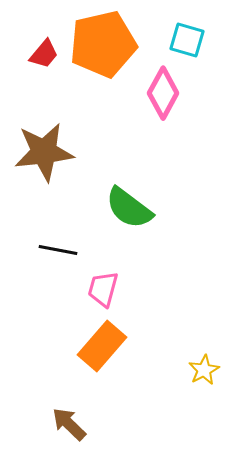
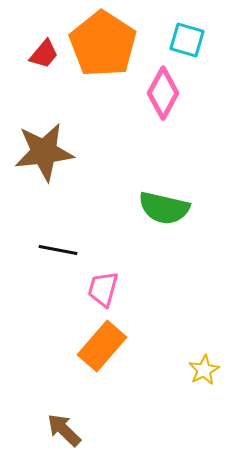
orange pentagon: rotated 26 degrees counterclockwise
green semicircle: moved 35 px right; rotated 24 degrees counterclockwise
brown arrow: moved 5 px left, 6 px down
